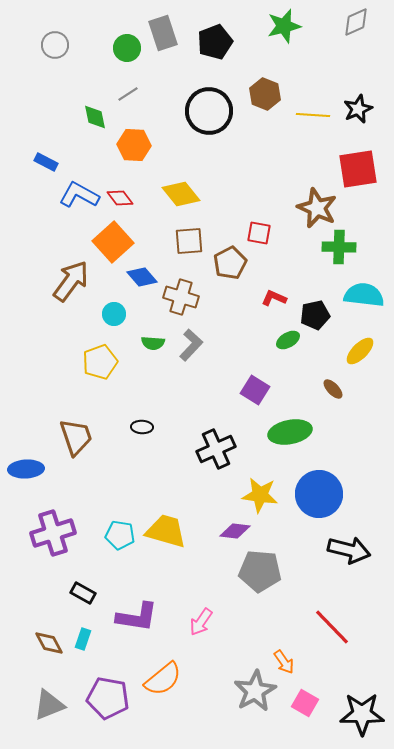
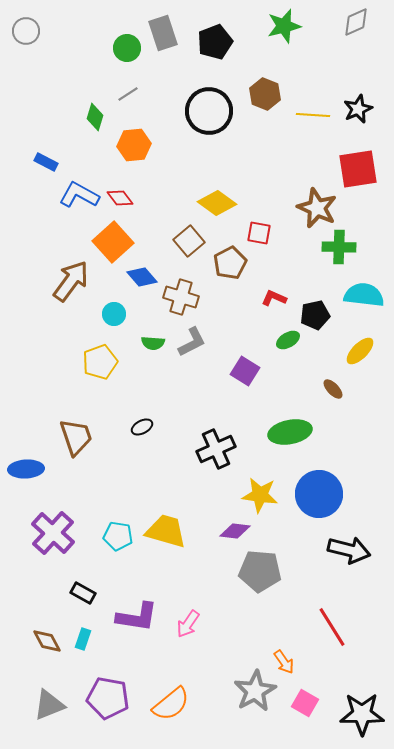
gray circle at (55, 45): moved 29 px left, 14 px up
green diamond at (95, 117): rotated 28 degrees clockwise
orange hexagon at (134, 145): rotated 8 degrees counterclockwise
yellow diamond at (181, 194): moved 36 px right, 9 px down; rotated 15 degrees counterclockwise
brown square at (189, 241): rotated 36 degrees counterclockwise
gray L-shape at (191, 345): moved 1 px right, 3 px up; rotated 20 degrees clockwise
purple square at (255, 390): moved 10 px left, 19 px up
black ellipse at (142, 427): rotated 30 degrees counterclockwise
purple cross at (53, 533): rotated 30 degrees counterclockwise
cyan pentagon at (120, 535): moved 2 px left, 1 px down
pink arrow at (201, 622): moved 13 px left, 2 px down
red line at (332, 627): rotated 12 degrees clockwise
brown diamond at (49, 643): moved 2 px left, 2 px up
orange semicircle at (163, 679): moved 8 px right, 25 px down
